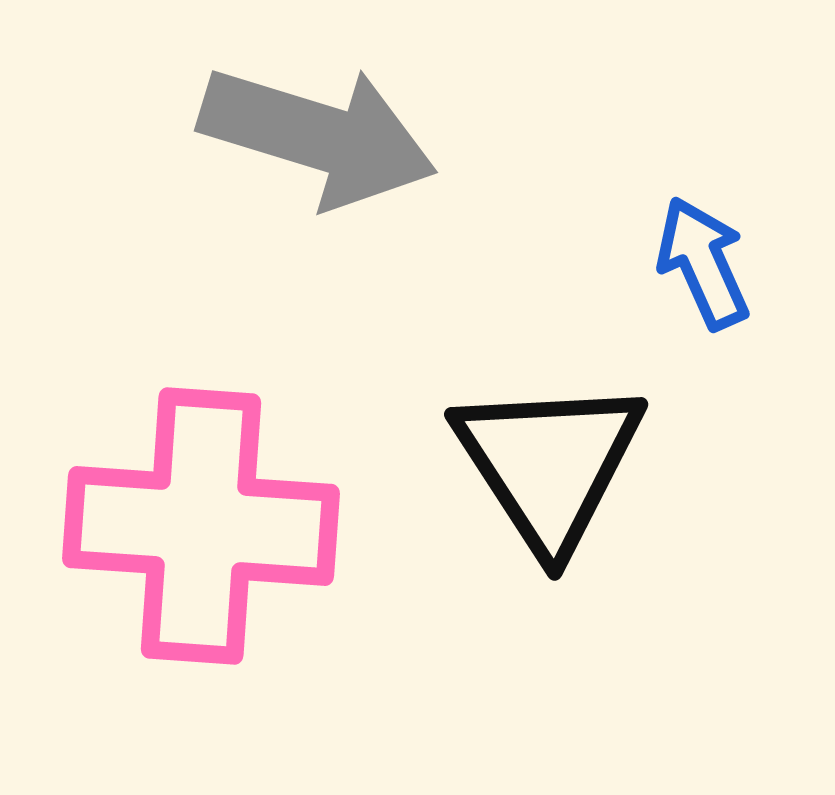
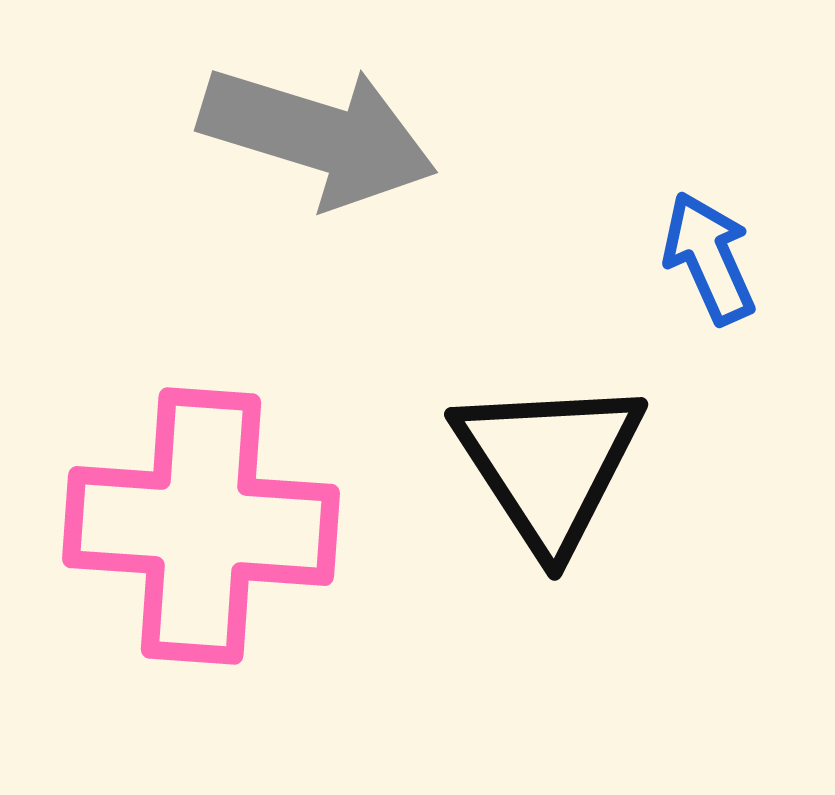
blue arrow: moved 6 px right, 5 px up
